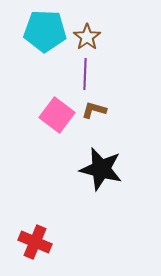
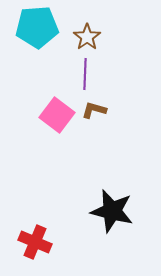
cyan pentagon: moved 8 px left, 4 px up; rotated 6 degrees counterclockwise
black star: moved 11 px right, 42 px down
